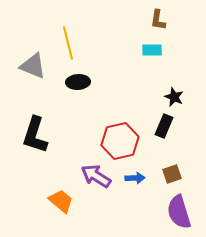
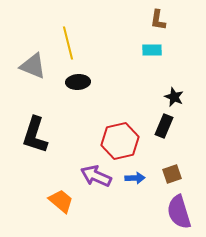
purple arrow: rotated 8 degrees counterclockwise
